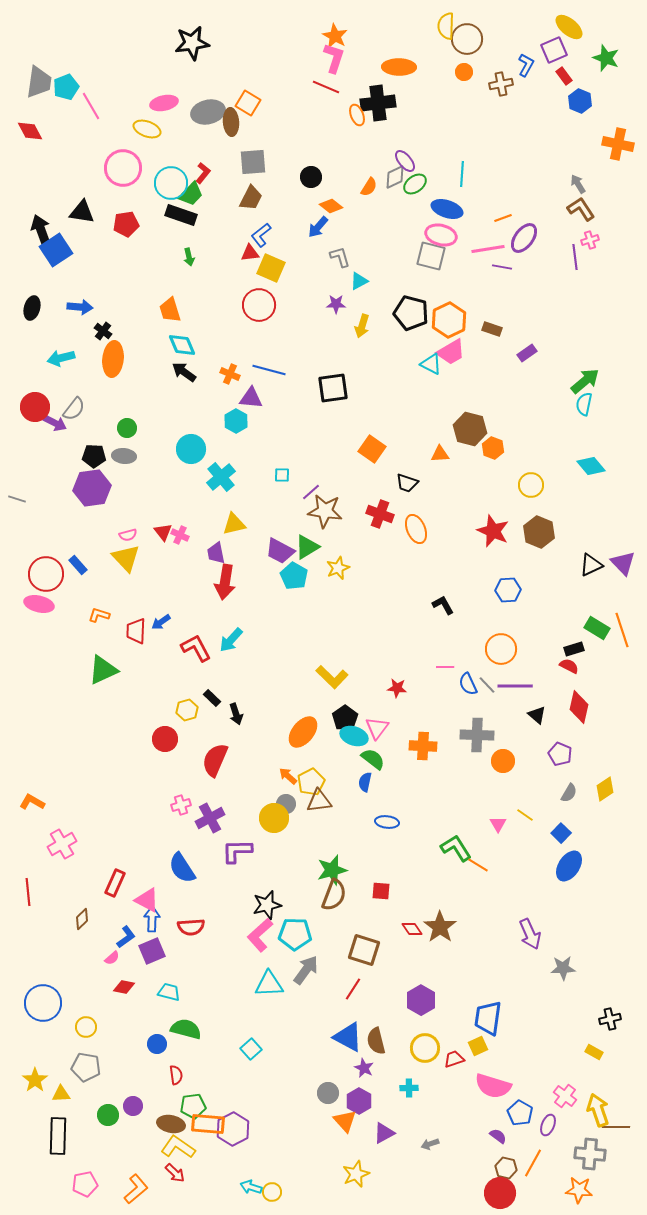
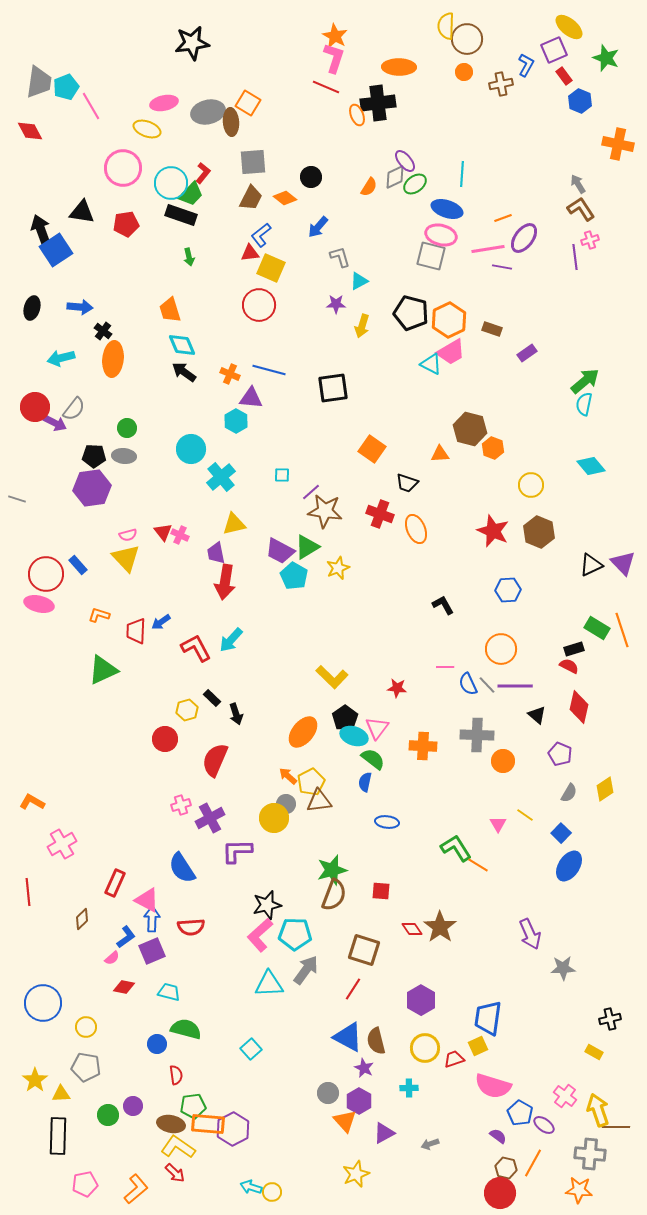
orange diamond at (331, 206): moved 46 px left, 8 px up
purple ellipse at (548, 1125): moved 4 px left; rotated 75 degrees counterclockwise
